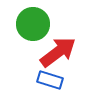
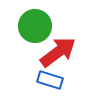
green circle: moved 2 px right, 2 px down
